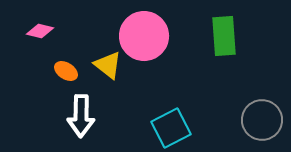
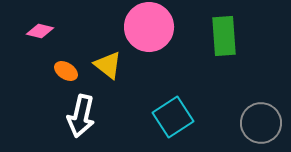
pink circle: moved 5 px right, 9 px up
white arrow: rotated 12 degrees clockwise
gray circle: moved 1 px left, 3 px down
cyan square: moved 2 px right, 11 px up; rotated 6 degrees counterclockwise
